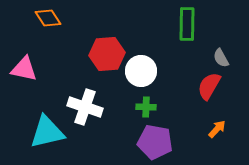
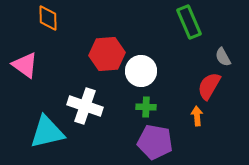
orange diamond: rotated 32 degrees clockwise
green rectangle: moved 2 px right, 2 px up; rotated 24 degrees counterclockwise
gray semicircle: moved 2 px right, 1 px up
pink triangle: moved 1 px right, 4 px up; rotated 24 degrees clockwise
white cross: moved 1 px up
orange arrow: moved 20 px left, 13 px up; rotated 48 degrees counterclockwise
